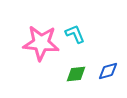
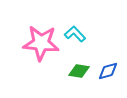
cyan L-shape: rotated 20 degrees counterclockwise
green diamond: moved 3 px right, 3 px up; rotated 15 degrees clockwise
